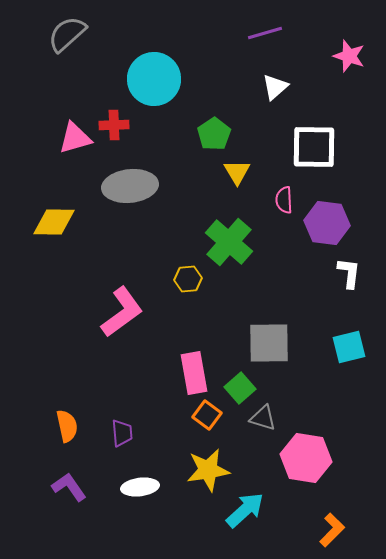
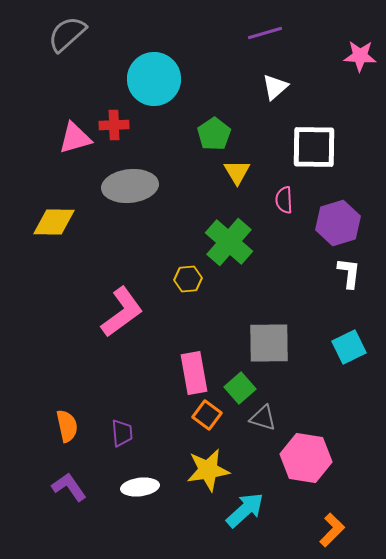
pink star: moved 11 px right; rotated 16 degrees counterclockwise
purple hexagon: moved 11 px right; rotated 24 degrees counterclockwise
cyan square: rotated 12 degrees counterclockwise
